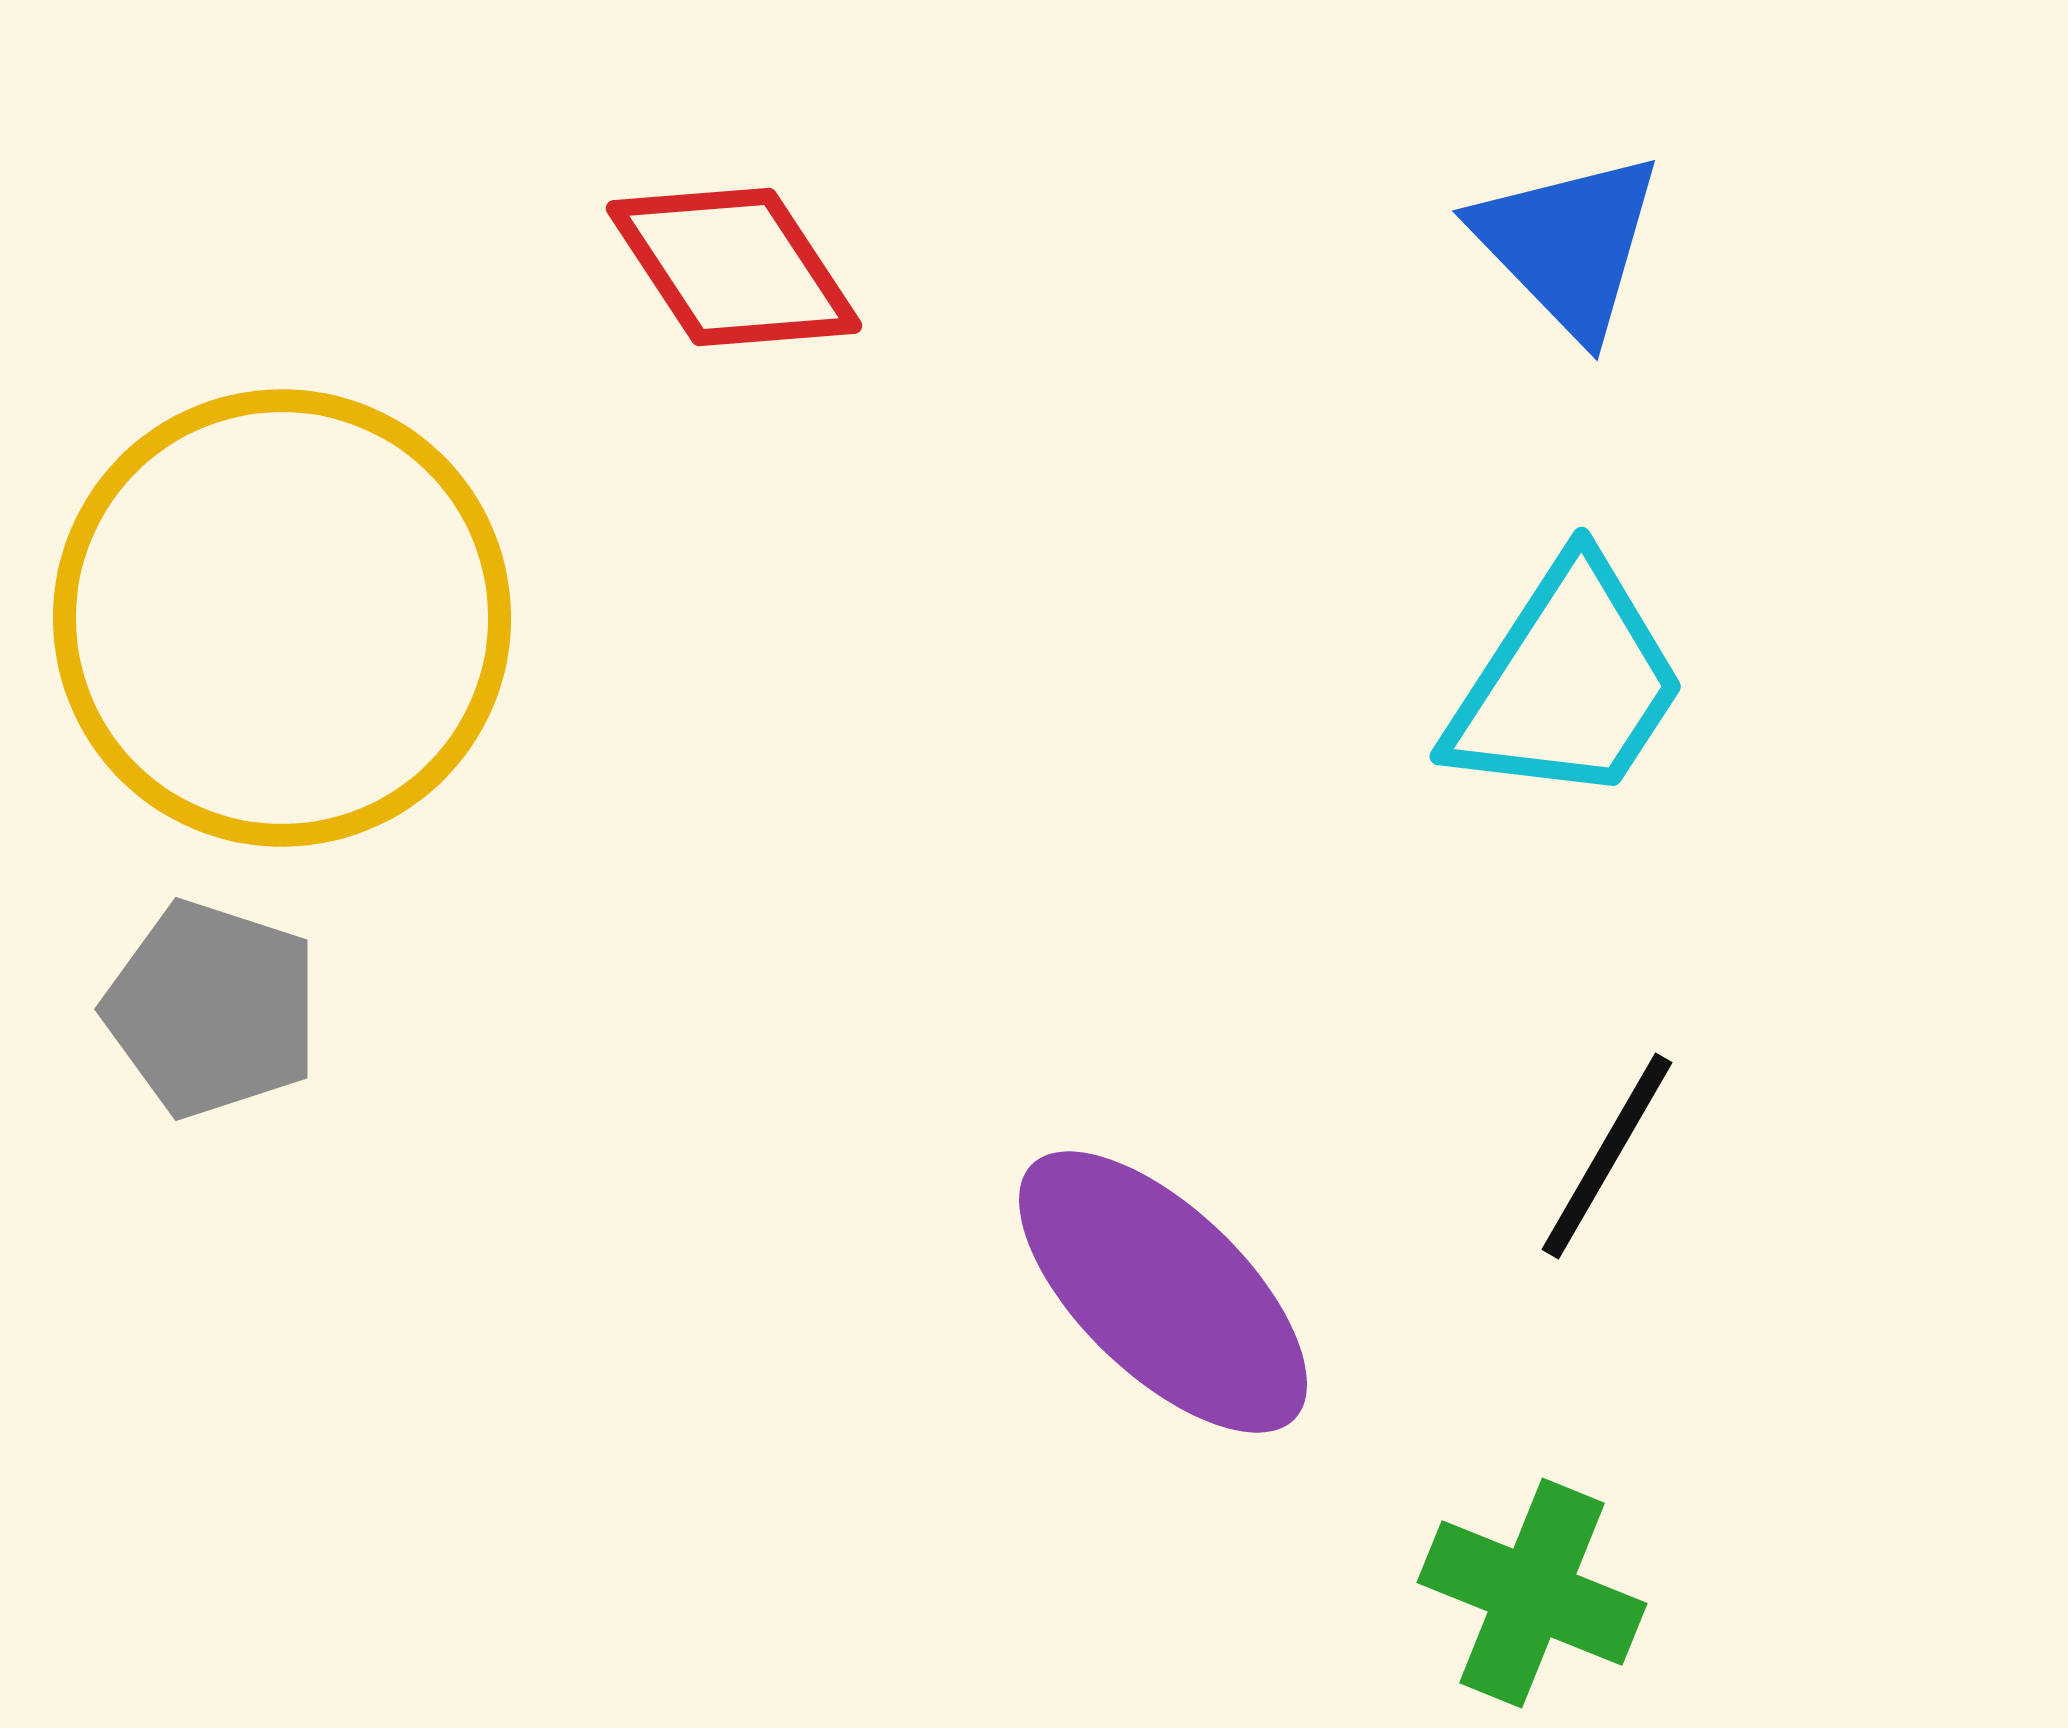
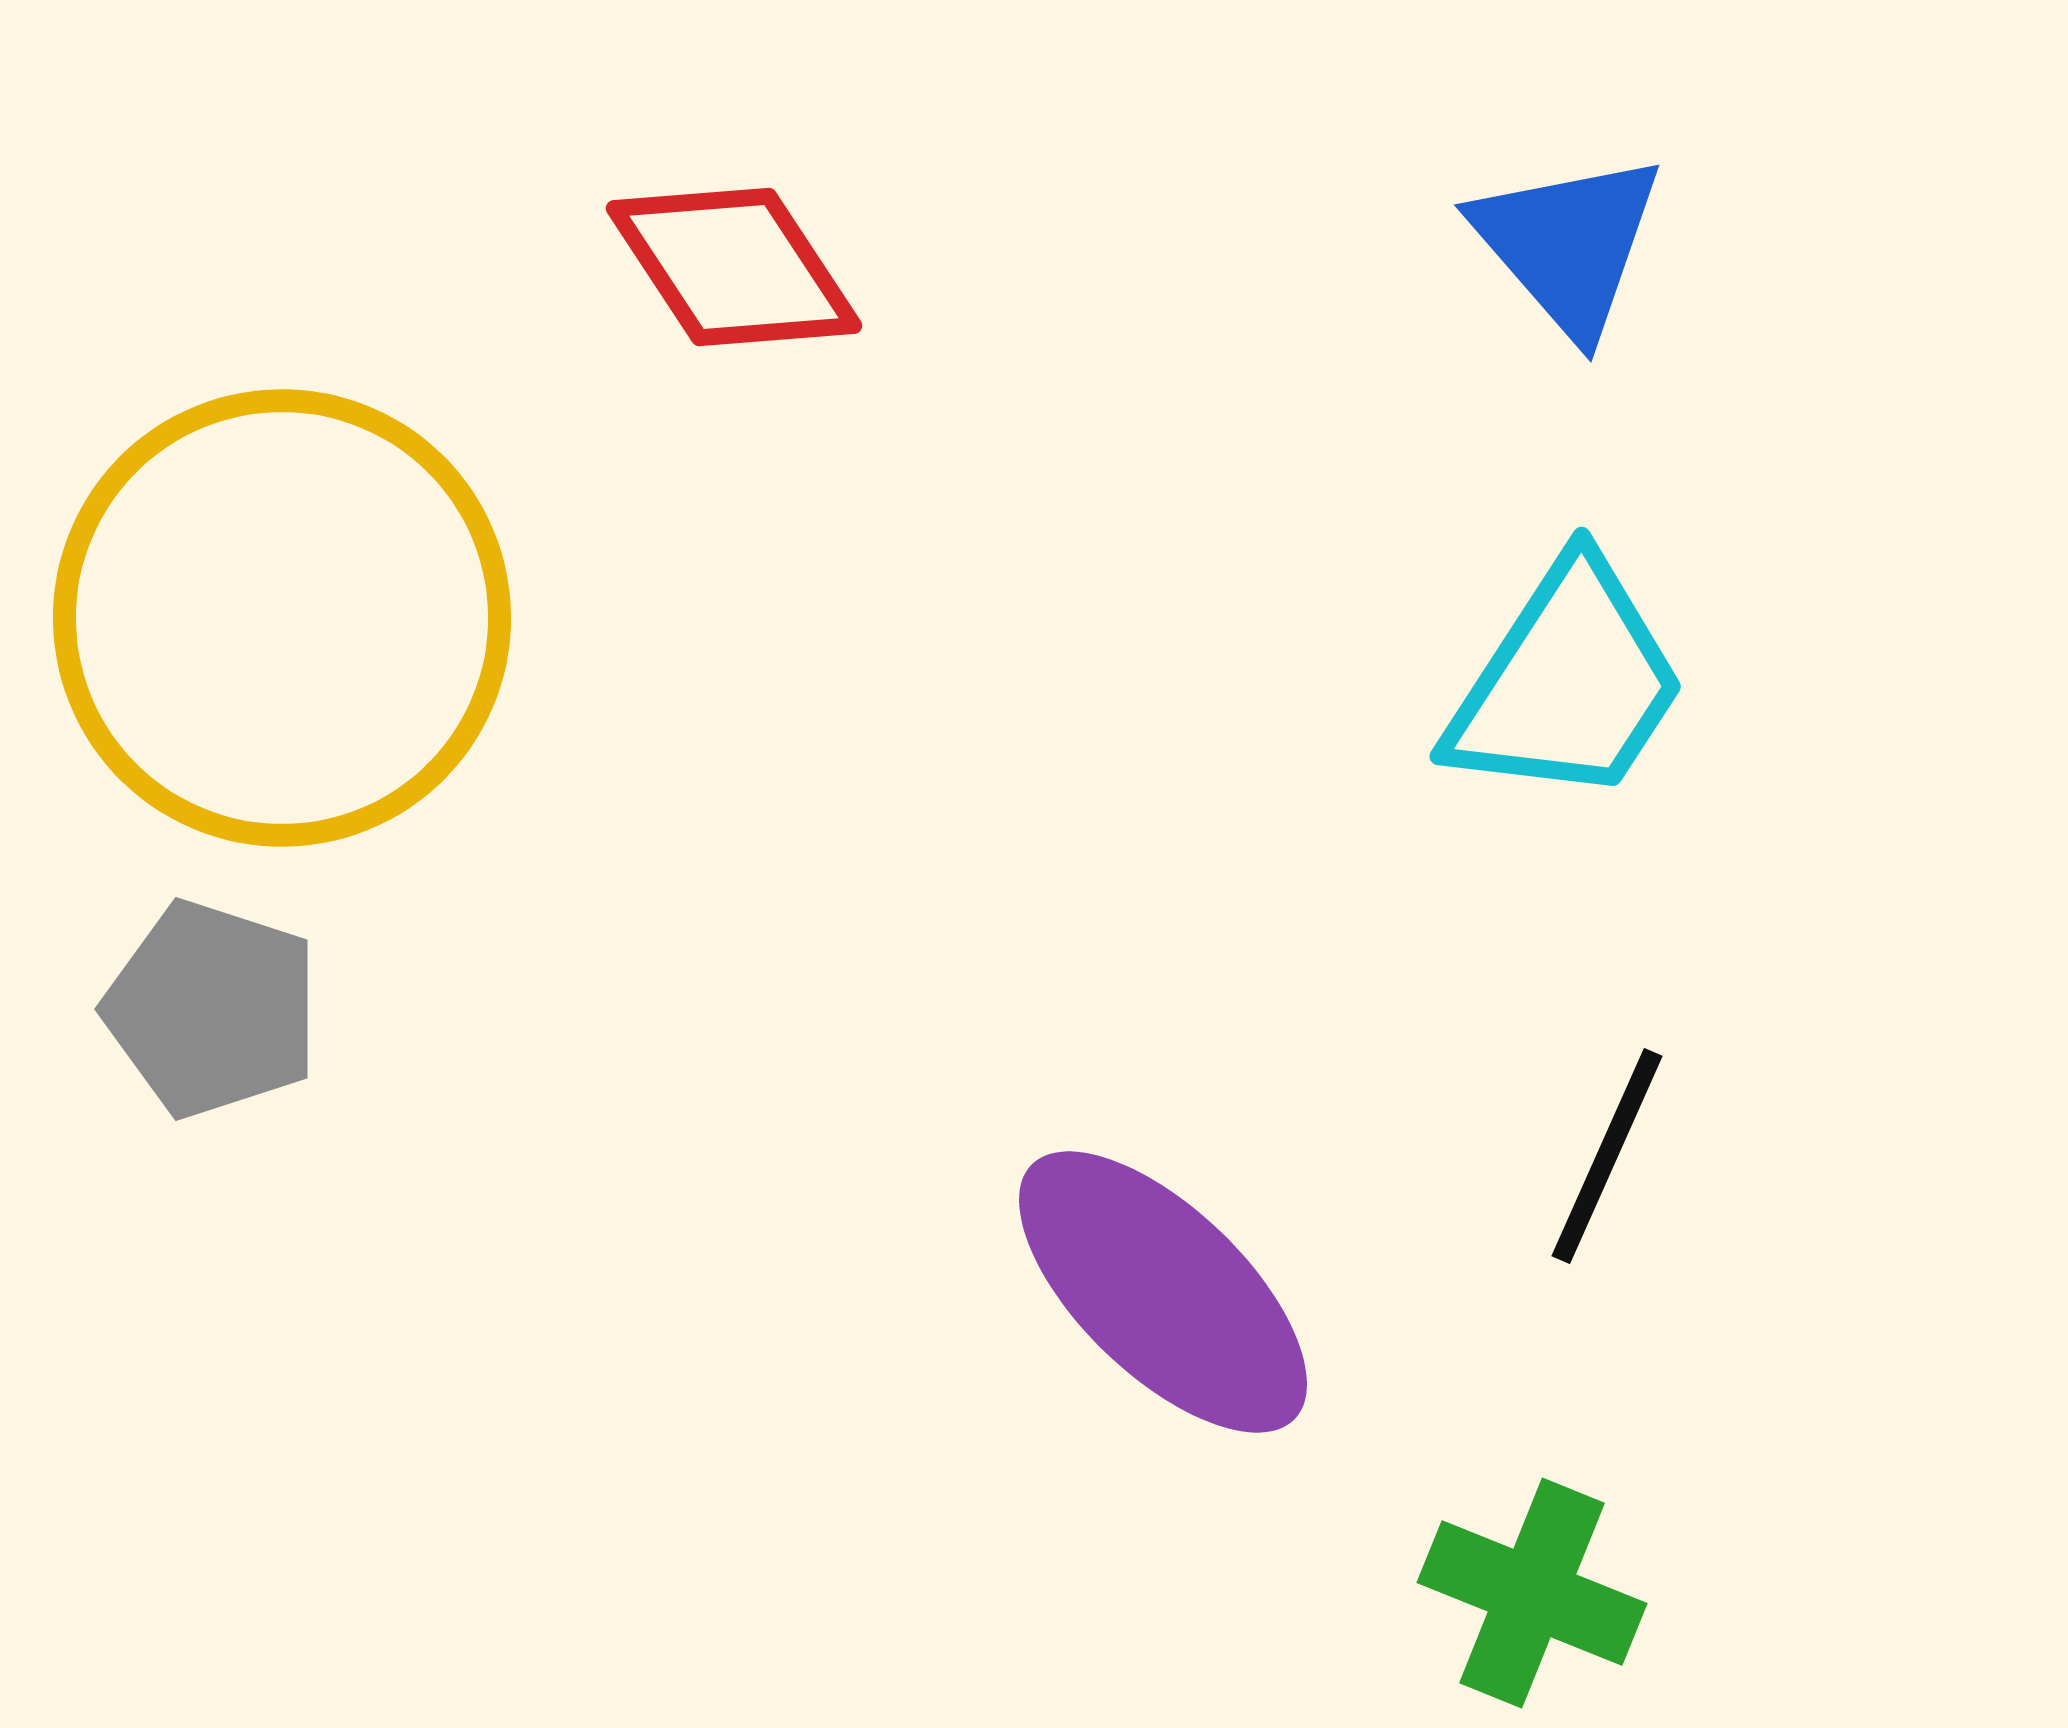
blue triangle: rotated 3 degrees clockwise
black line: rotated 6 degrees counterclockwise
